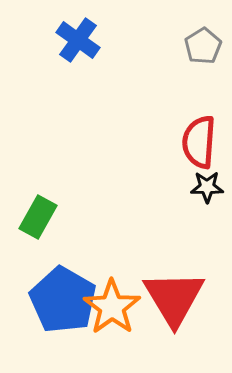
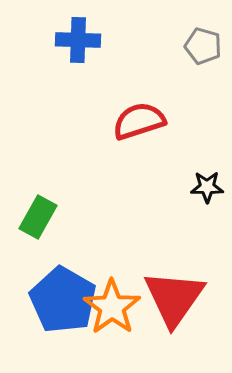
blue cross: rotated 33 degrees counterclockwise
gray pentagon: rotated 24 degrees counterclockwise
red semicircle: moved 60 px left, 21 px up; rotated 68 degrees clockwise
red triangle: rotated 6 degrees clockwise
